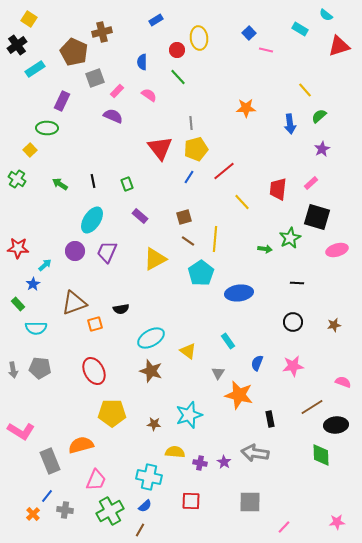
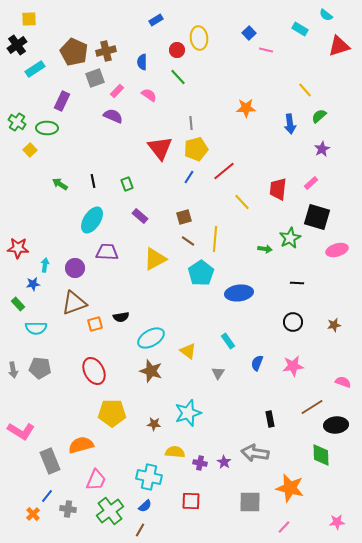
yellow square at (29, 19): rotated 35 degrees counterclockwise
brown cross at (102, 32): moved 4 px right, 19 px down
green cross at (17, 179): moved 57 px up
purple circle at (75, 251): moved 17 px down
purple trapezoid at (107, 252): rotated 70 degrees clockwise
cyan arrow at (45, 265): rotated 40 degrees counterclockwise
blue star at (33, 284): rotated 24 degrees clockwise
black semicircle at (121, 309): moved 8 px down
orange star at (239, 395): moved 51 px right, 93 px down
cyan star at (189, 415): moved 1 px left, 2 px up
gray cross at (65, 510): moved 3 px right, 1 px up
green cross at (110, 511): rotated 8 degrees counterclockwise
